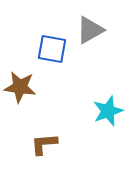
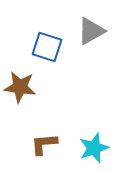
gray triangle: moved 1 px right, 1 px down
blue square: moved 5 px left, 2 px up; rotated 8 degrees clockwise
cyan star: moved 14 px left, 37 px down
